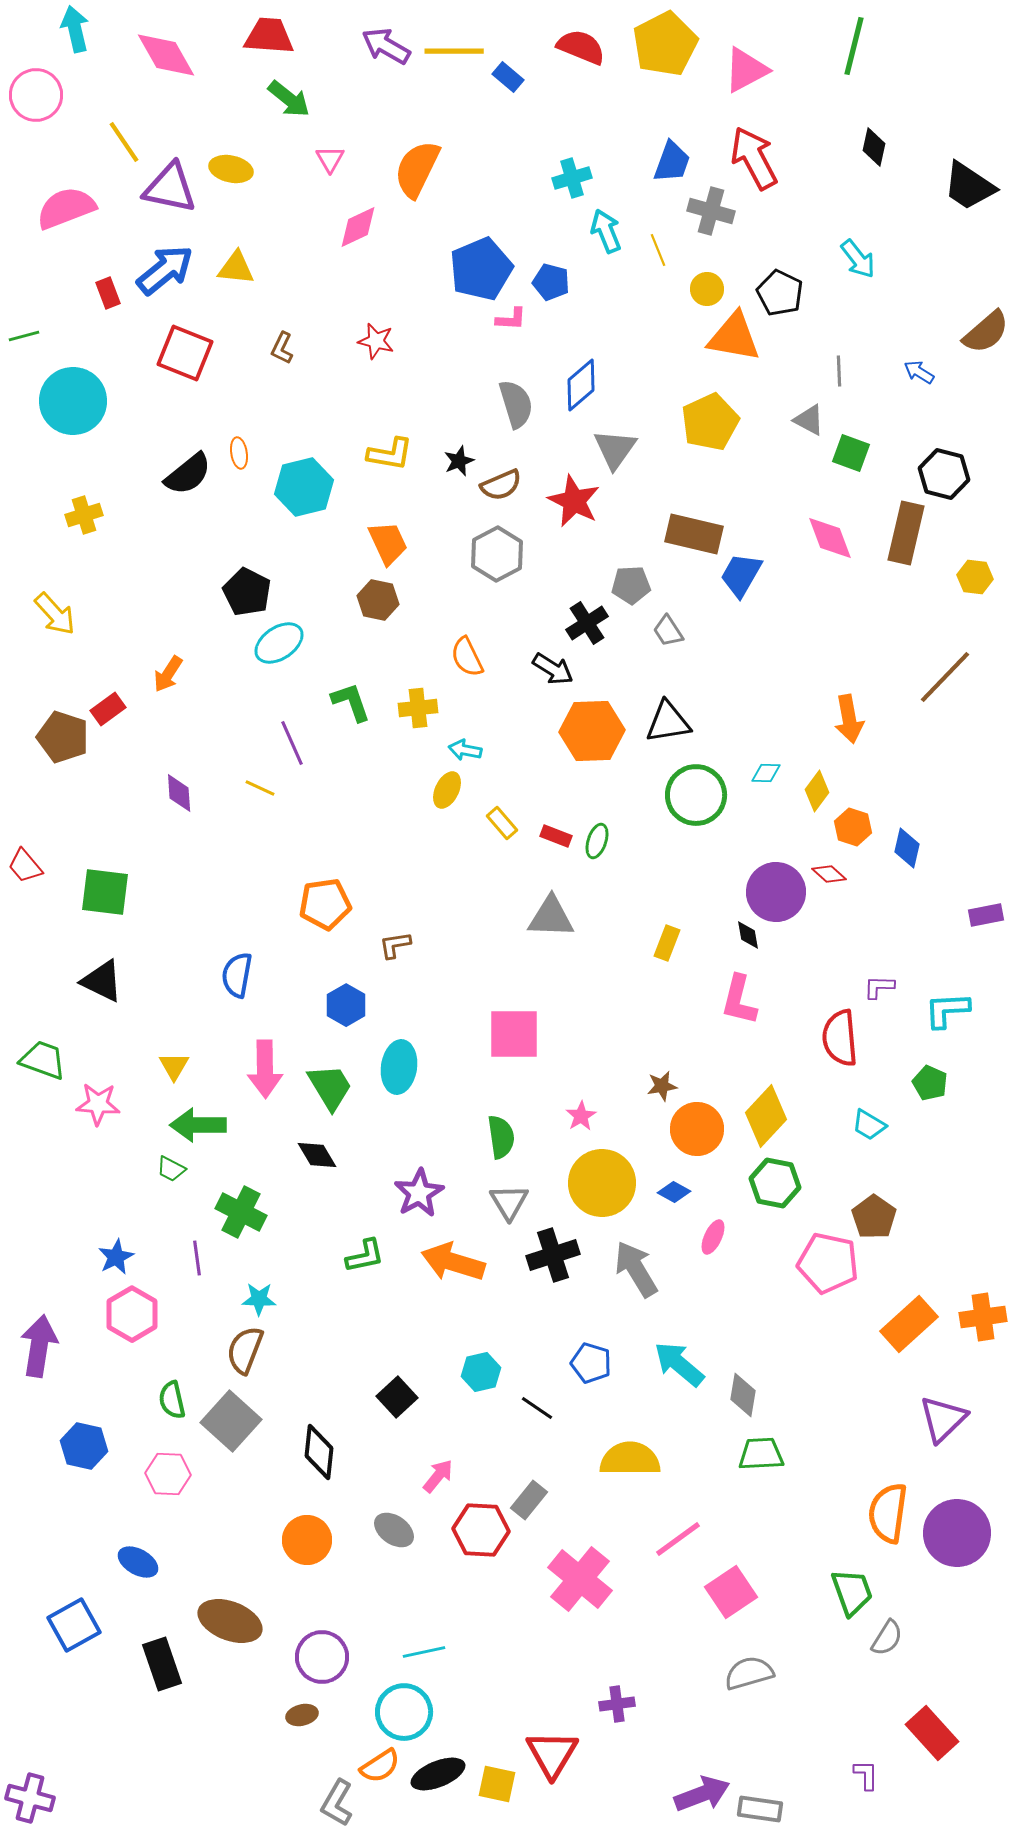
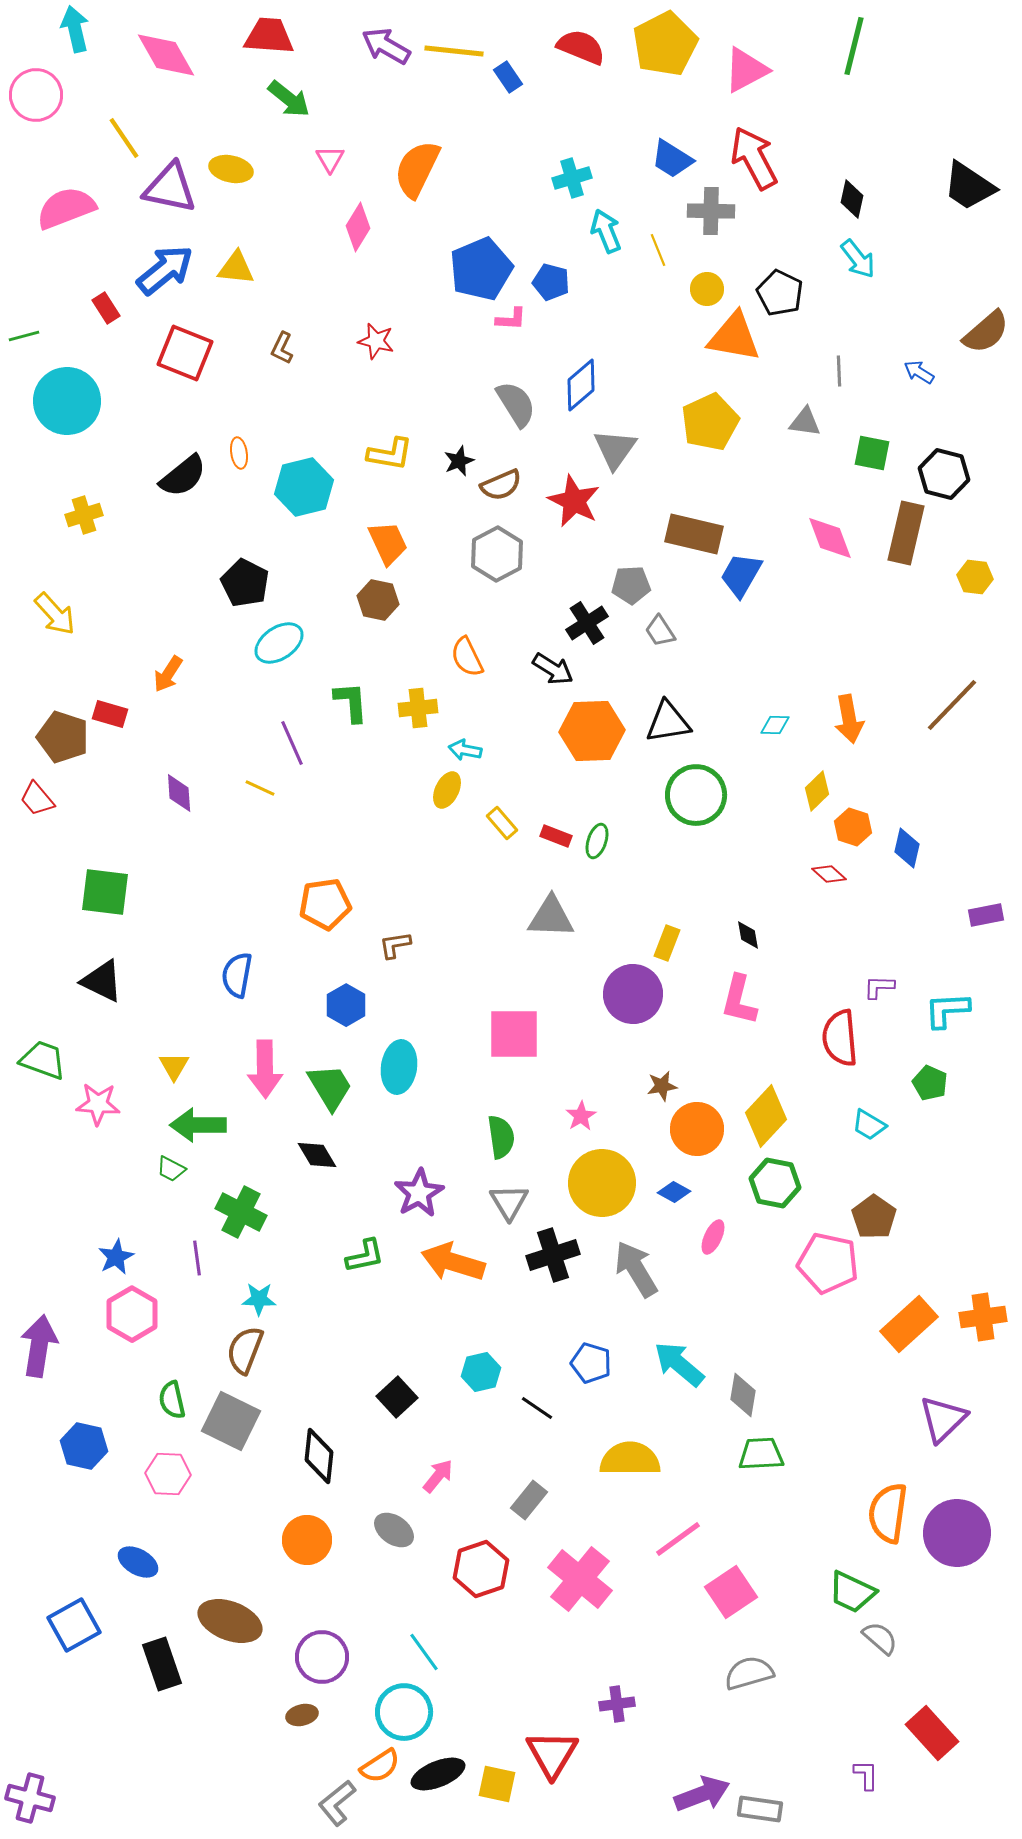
yellow line at (454, 51): rotated 6 degrees clockwise
blue rectangle at (508, 77): rotated 16 degrees clockwise
yellow line at (124, 142): moved 4 px up
black diamond at (874, 147): moved 22 px left, 52 px down
blue trapezoid at (672, 162): moved 3 px up; rotated 102 degrees clockwise
gray cross at (711, 211): rotated 15 degrees counterclockwise
pink diamond at (358, 227): rotated 33 degrees counterclockwise
red rectangle at (108, 293): moved 2 px left, 15 px down; rotated 12 degrees counterclockwise
cyan circle at (73, 401): moved 6 px left
gray semicircle at (516, 404): rotated 15 degrees counterclockwise
gray triangle at (809, 420): moved 4 px left, 2 px down; rotated 20 degrees counterclockwise
green square at (851, 453): moved 21 px right; rotated 9 degrees counterclockwise
black semicircle at (188, 474): moved 5 px left, 2 px down
black pentagon at (247, 592): moved 2 px left, 9 px up
gray trapezoid at (668, 631): moved 8 px left
brown line at (945, 677): moved 7 px right, 28 px down
green L-shape at (351, 702): rotated 15 degrees clockwise
red rectangle at (108, 709): moved 2 px right, 5 px down; rotated 52 degrees clockwise
cyan diamond at (766, 773): moved 9 px right, 48 px up
yellow diamond at (817, 791): rotated 9 degrees clockwise
red trapezoid at (25, 866): moved 12 px right, 67 px up
purple circle at (776, 892): moved 143 px left, 102 px down
gray square at (231, 1421): rotated 16 degrees counterclockwise
black diamond at (319, 1452): moved 4 px down
red hexagon at (481, 1530): moved 39 px down; rotated 22 degrees counterclockwise
green trapezoid at (852, 1592): rotated 135 degrees clockwise
gray semicircle at (887, 1638): moved 7 px left; rotated 81 degrees counterclockwise
cyan line at (424, 1652): rotated 66 degrees clockwise
gray L-shape at (337, 1803): rotated 21 degrees clockwise
